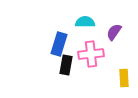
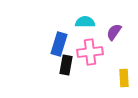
pink cross: moved 1 px left, 2 px up
